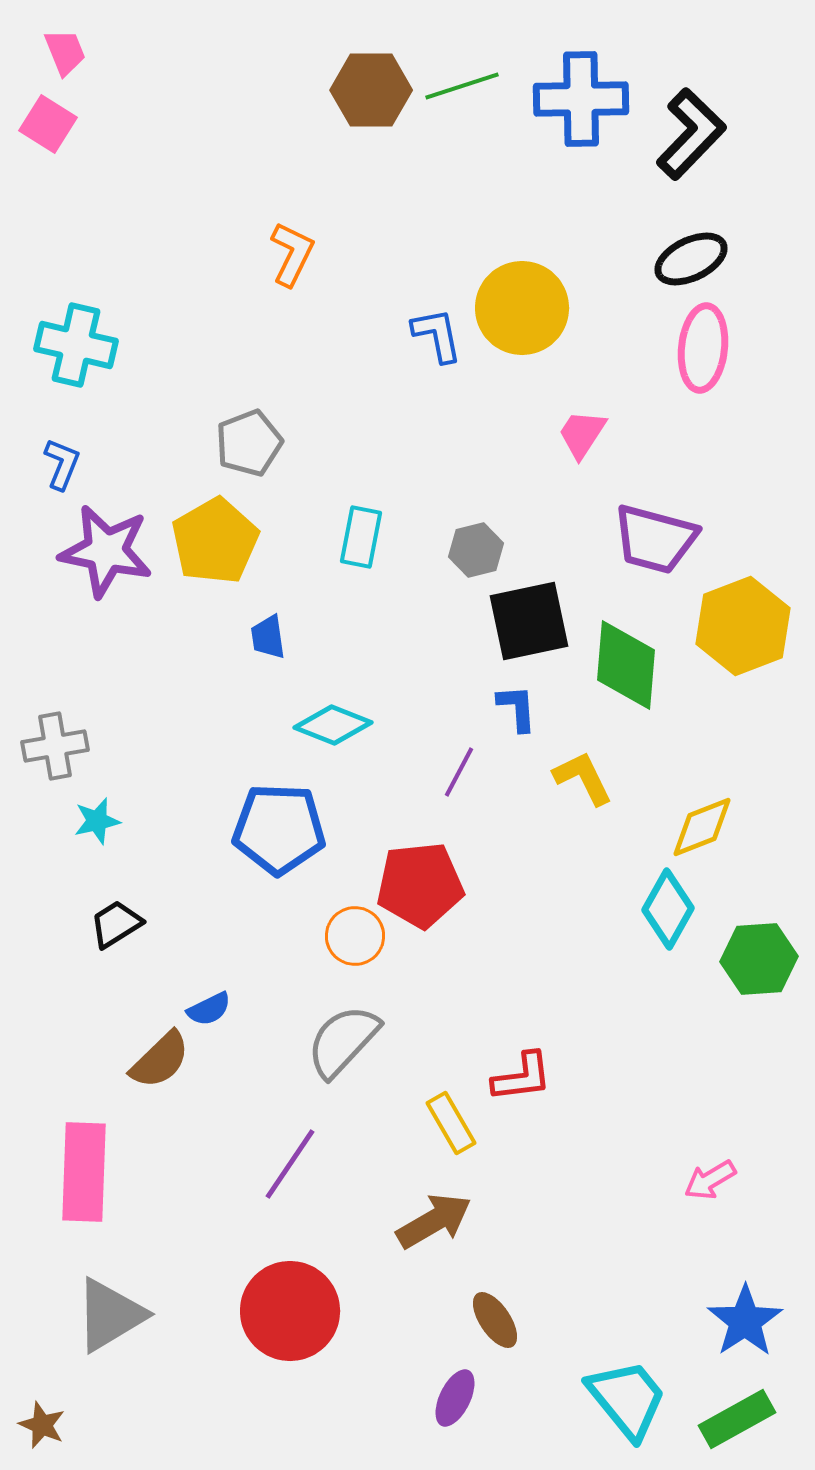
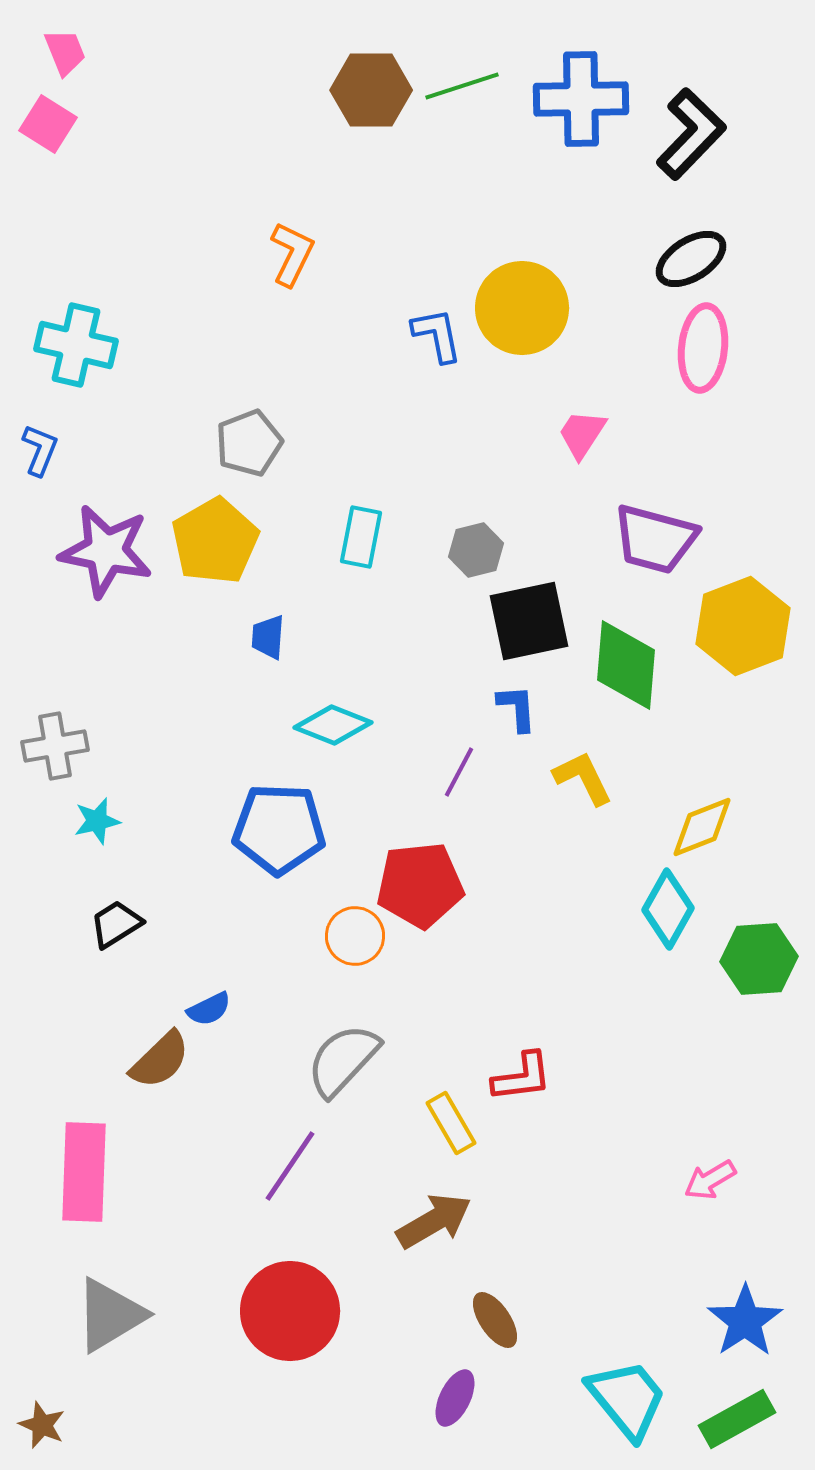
black ellipse at (691, 259): rotated 6 degrees counterclockwise
blue L-shape at (62, 464): moved 22 px left, 14 px up
blue trapezoid at (268, 637): rotated 12 degrees clockwise
gray semicircle at (343, 1041): moved 19 px down
purple line at (290, 1164): moved 2 px down
